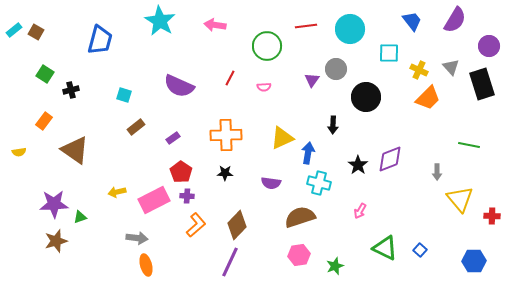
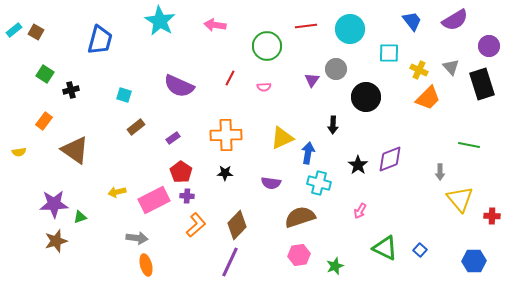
purple semicircle at (455, 20): rotated 28 degrees clockwise
gray arrow at (437, 172): moved 3 px right
